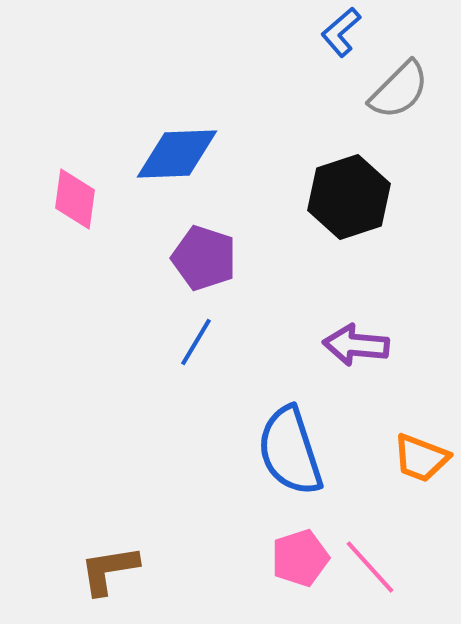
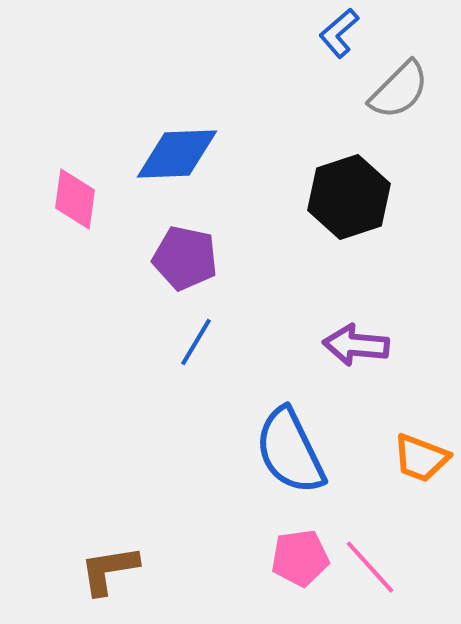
blue L-shape: moved 2 px left, 1 px down
purple pentagon: moved 19 px left; rotated 6 degrees counterclockwise
blue semicircle: rotated 8 degrees counterclockwise
pink pentagon: rotated 10 degrees clockwise
